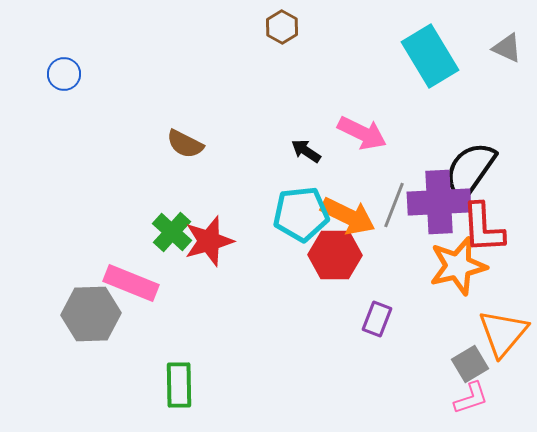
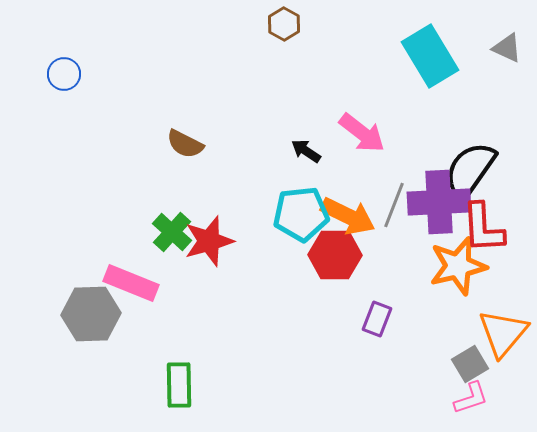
brown hexagon: moved 2 px right, 3 px up
pink arrow: rotated 12 degrees clockwise
